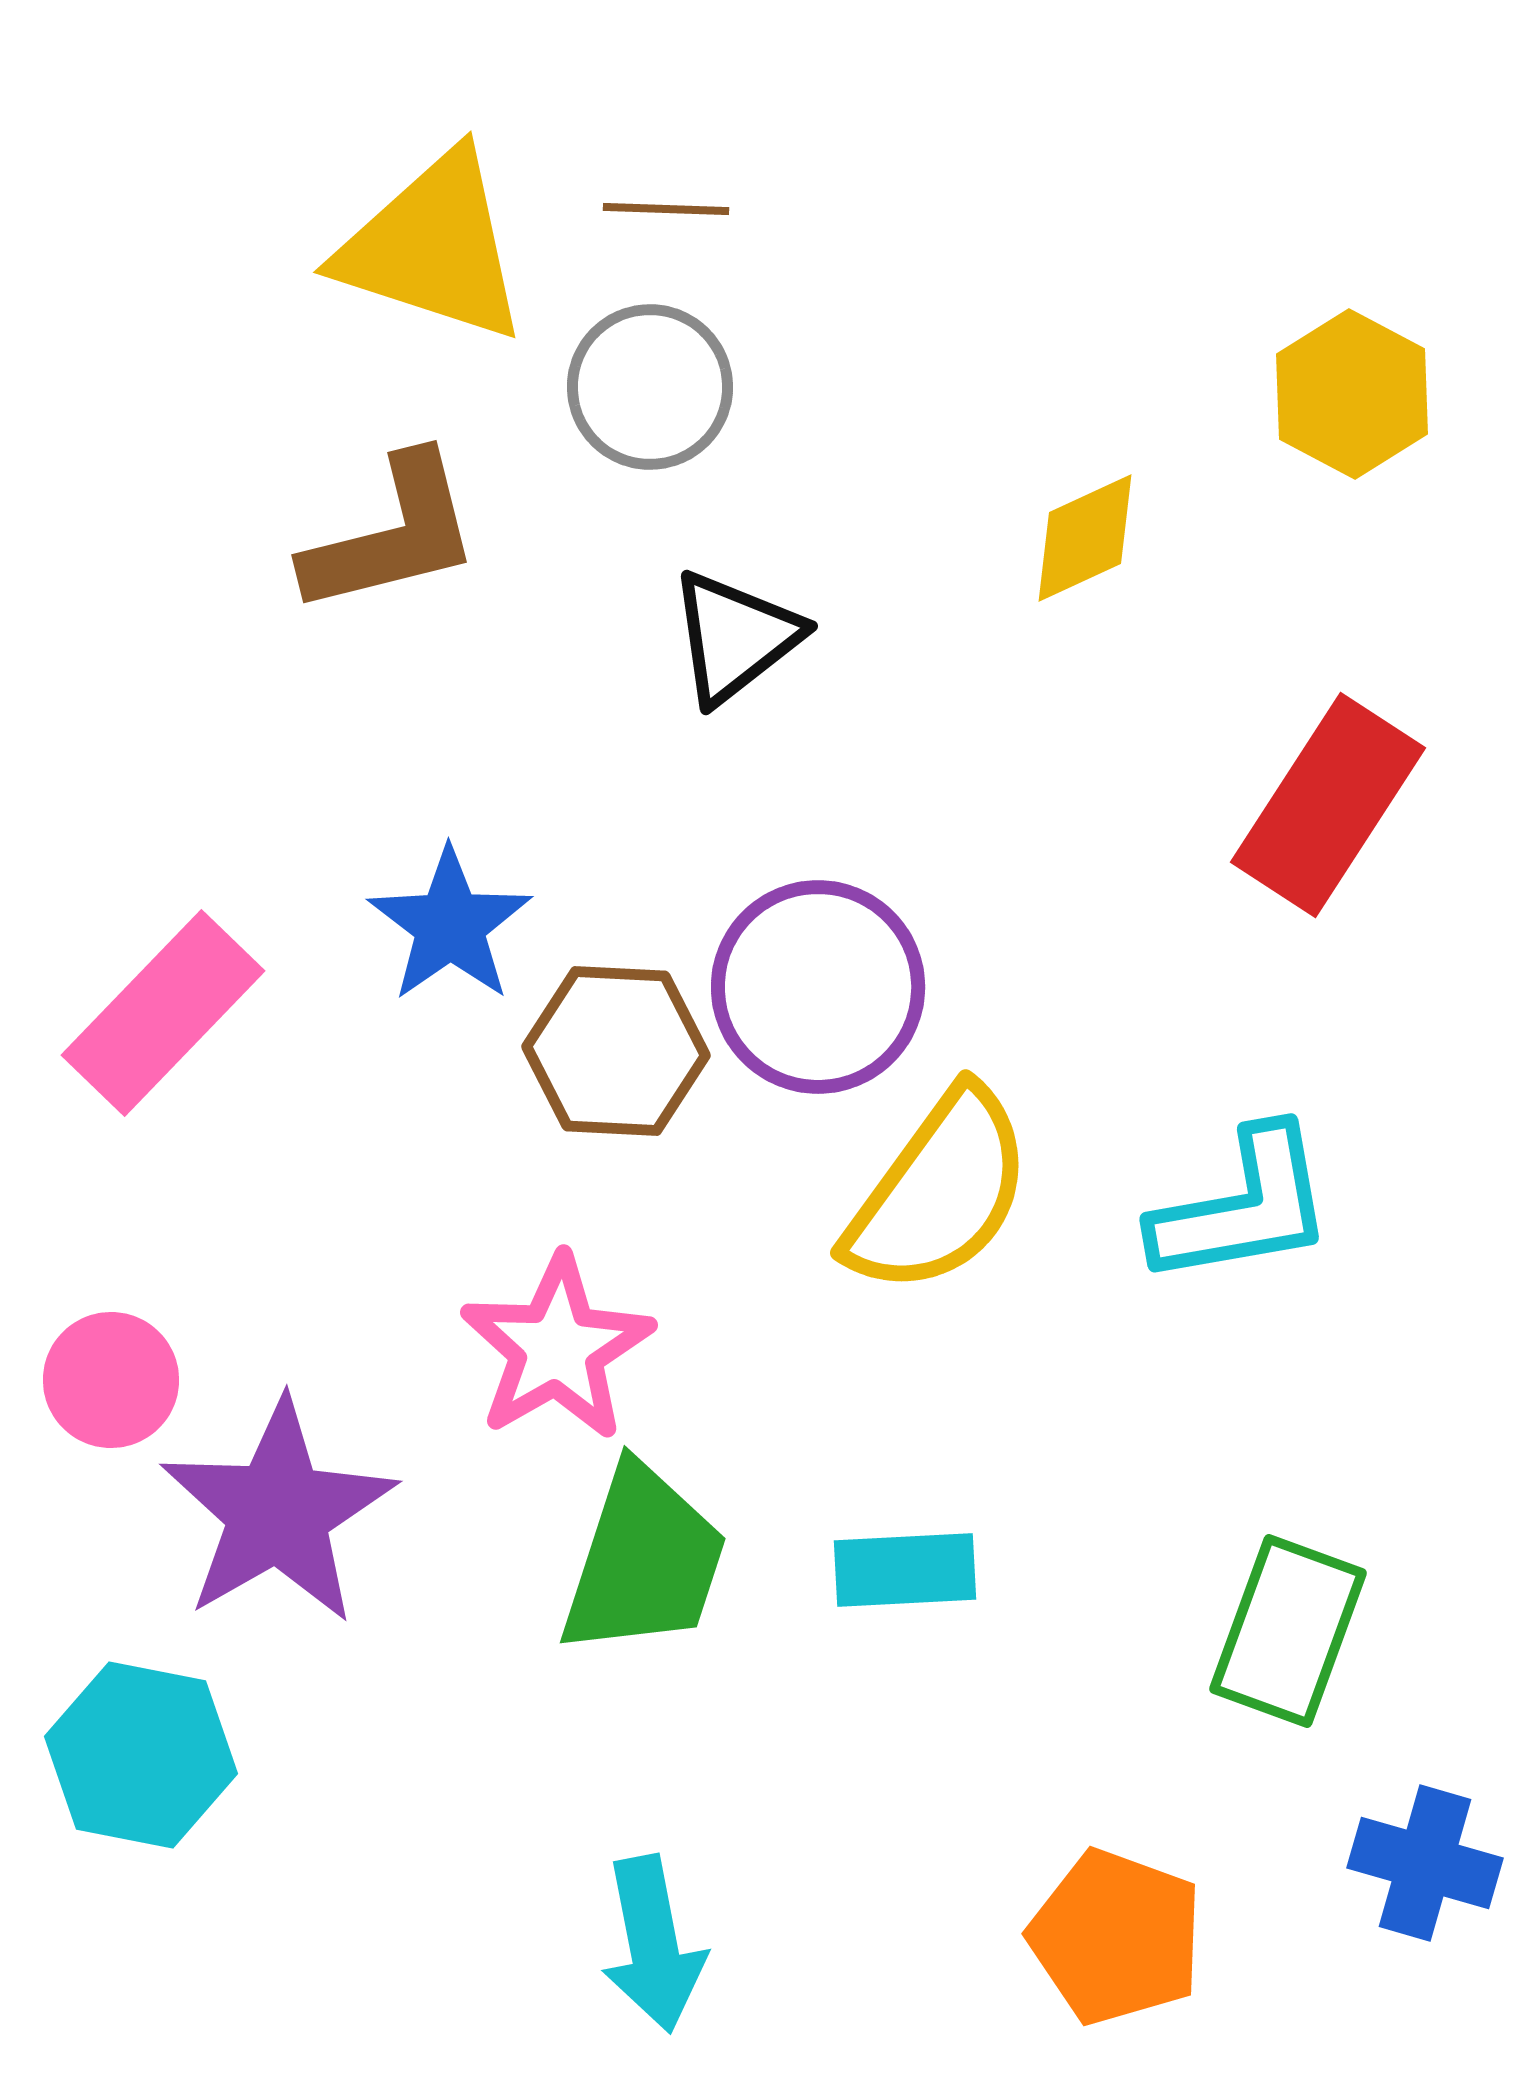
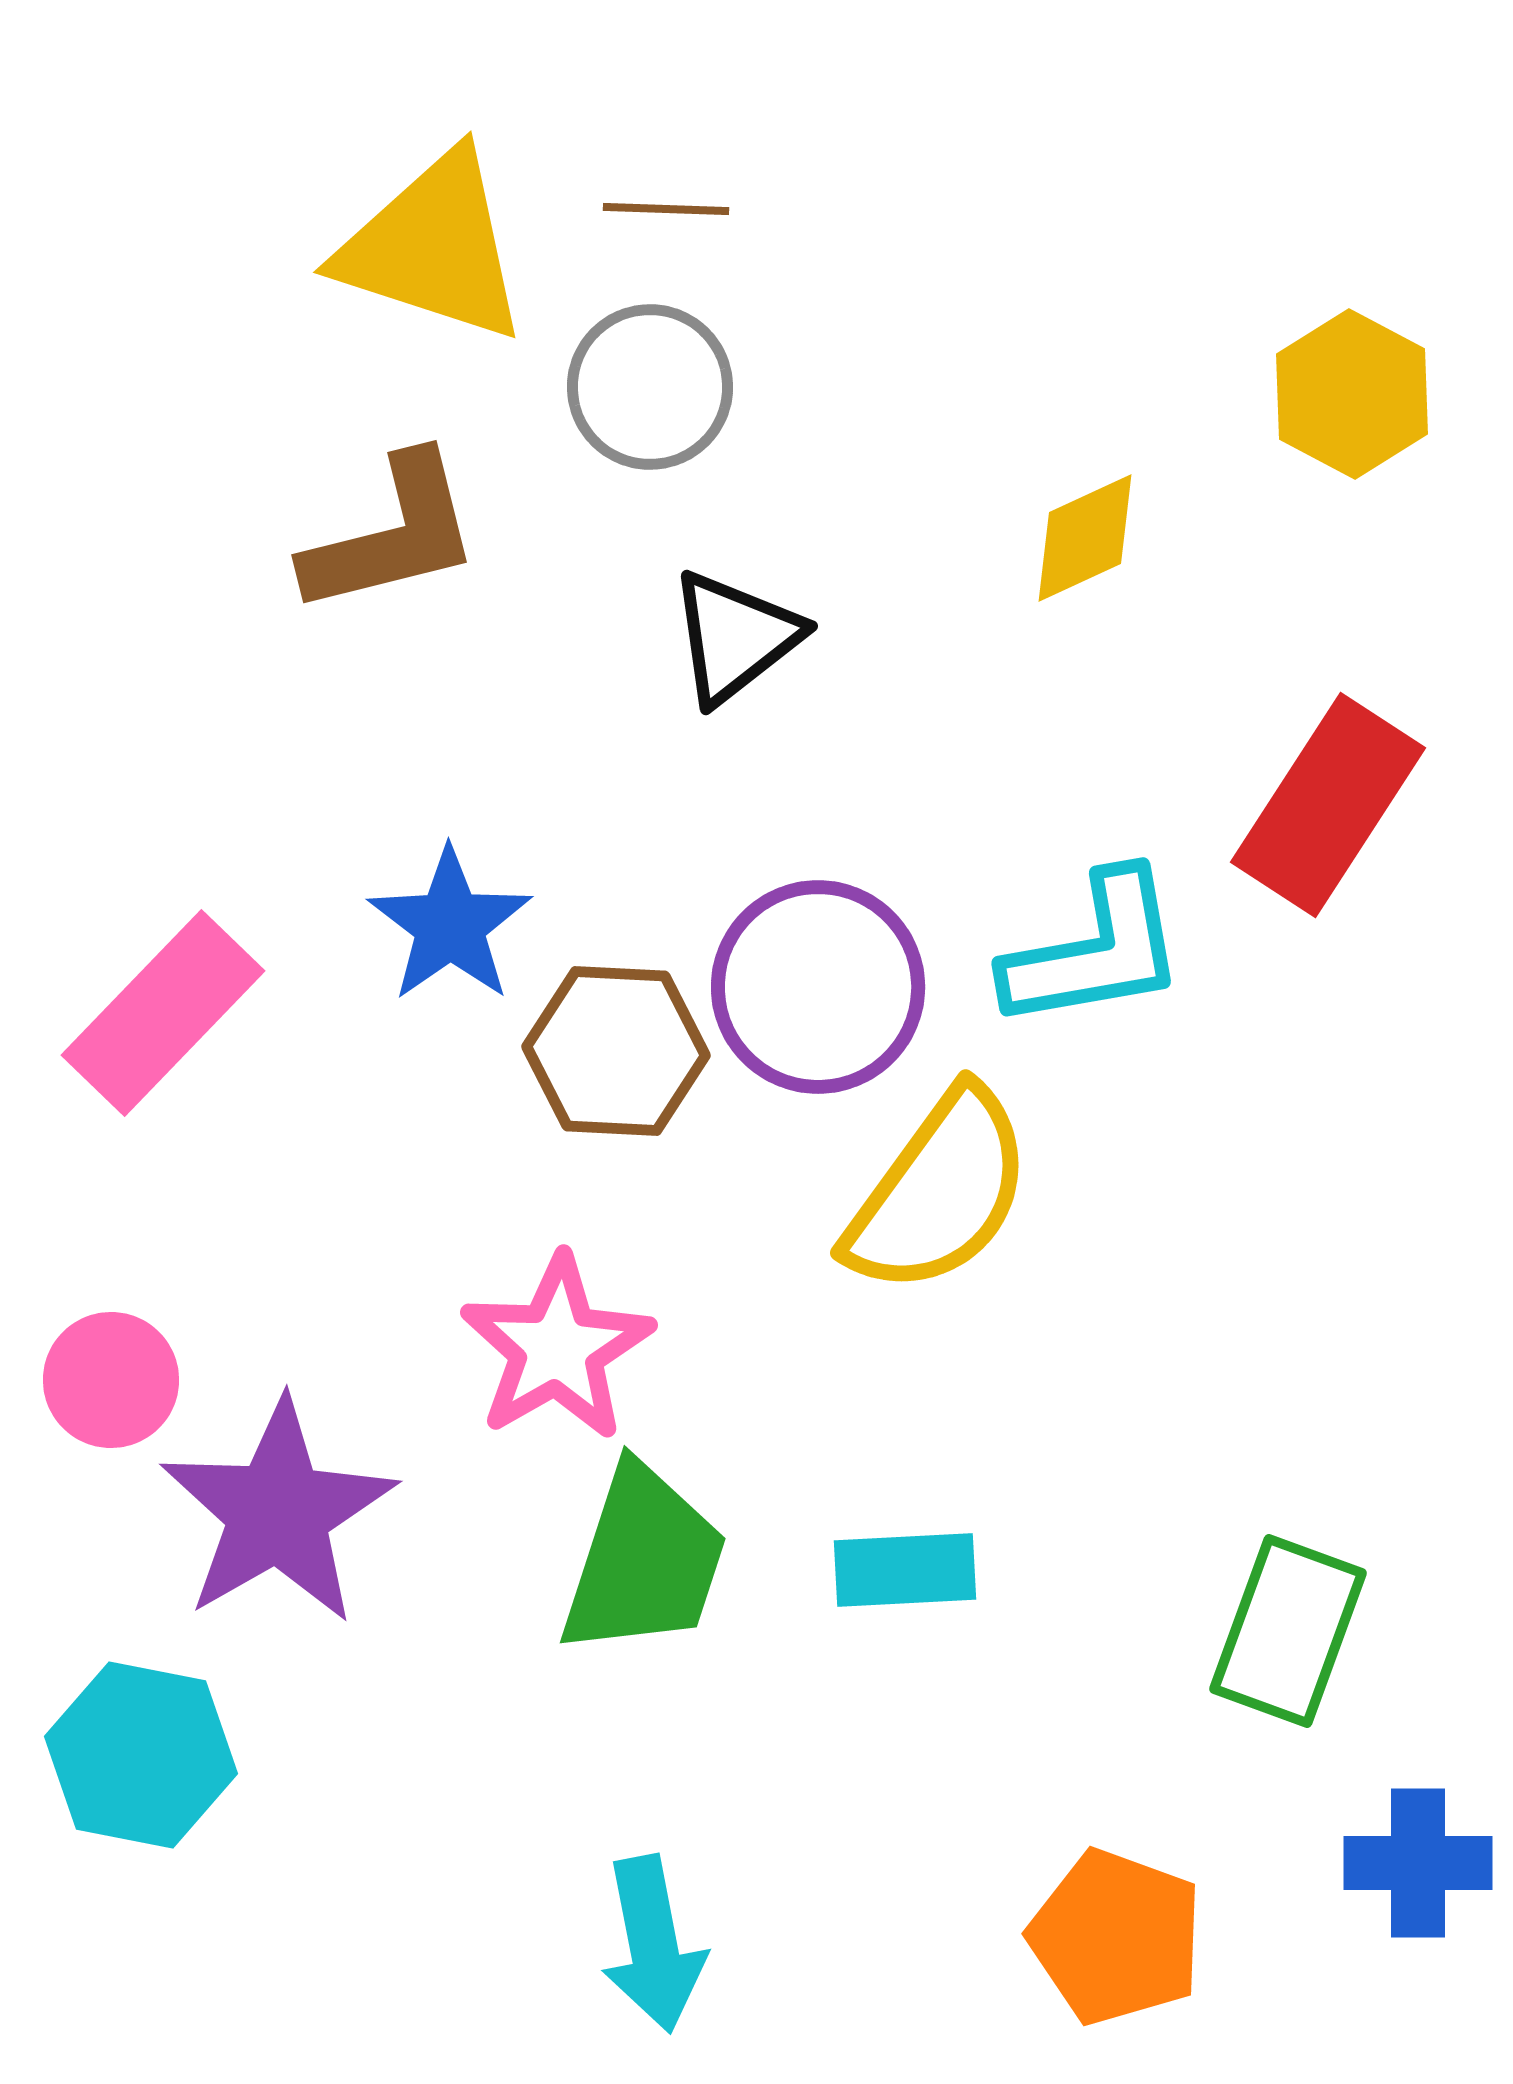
cyan L-shape: moved 148 px left, 256 px up
blue cross: moved 7 px left; rotated 16 degrees counterclockwise
